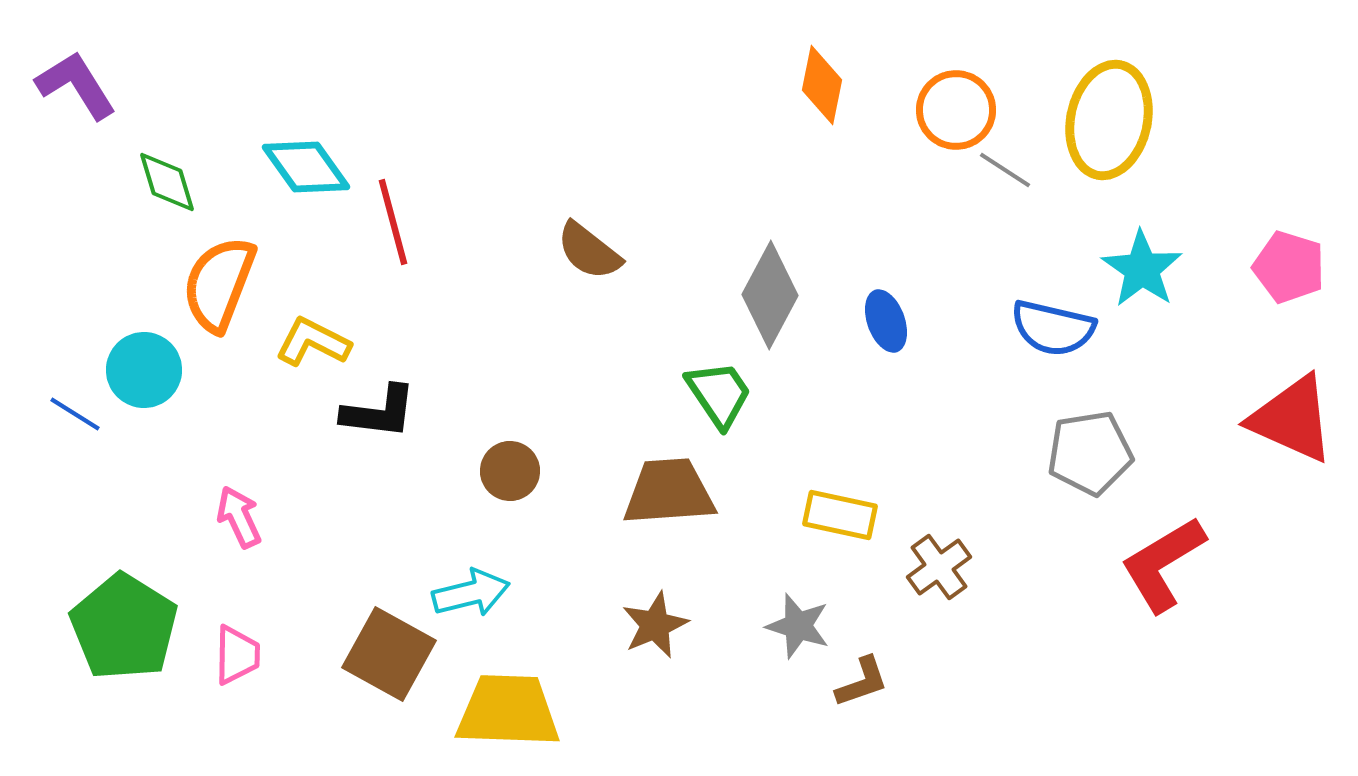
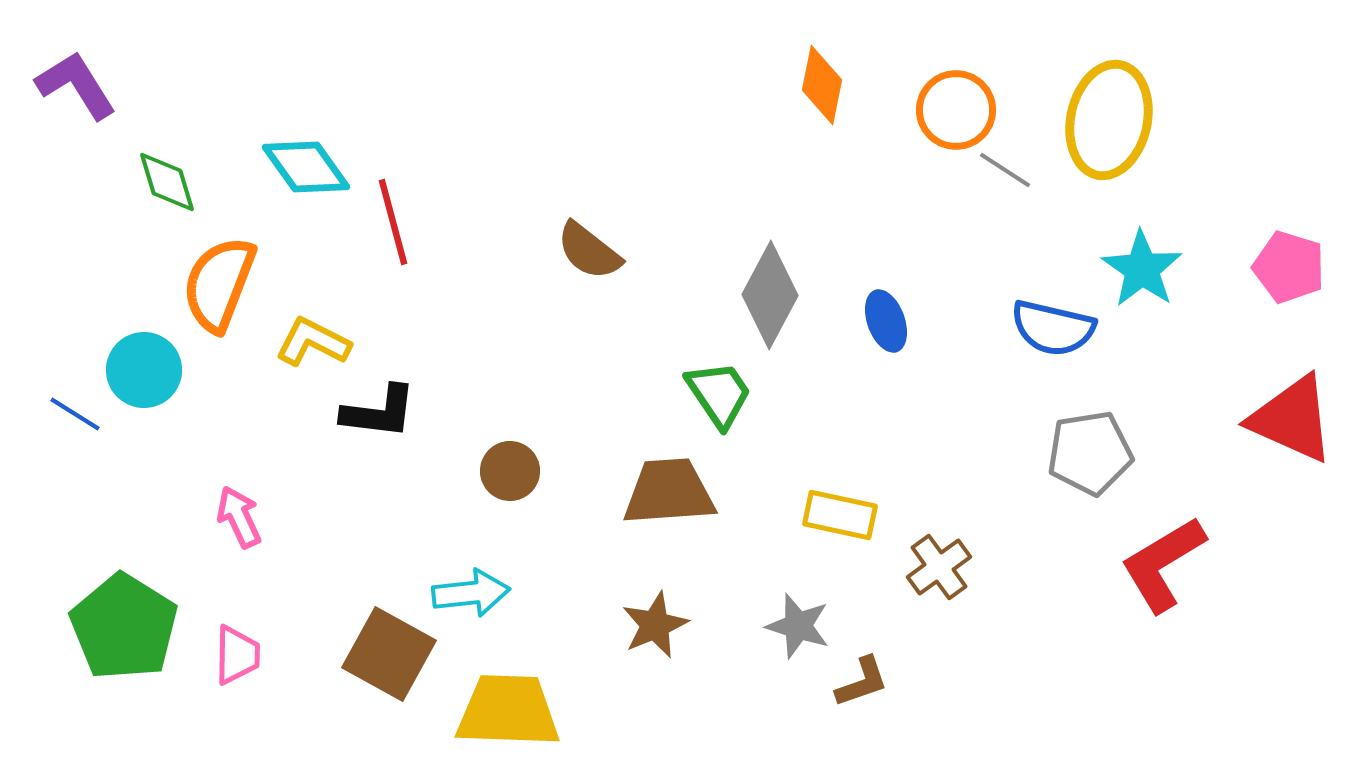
cyan arrow: rotated 8 degrees clockwise
